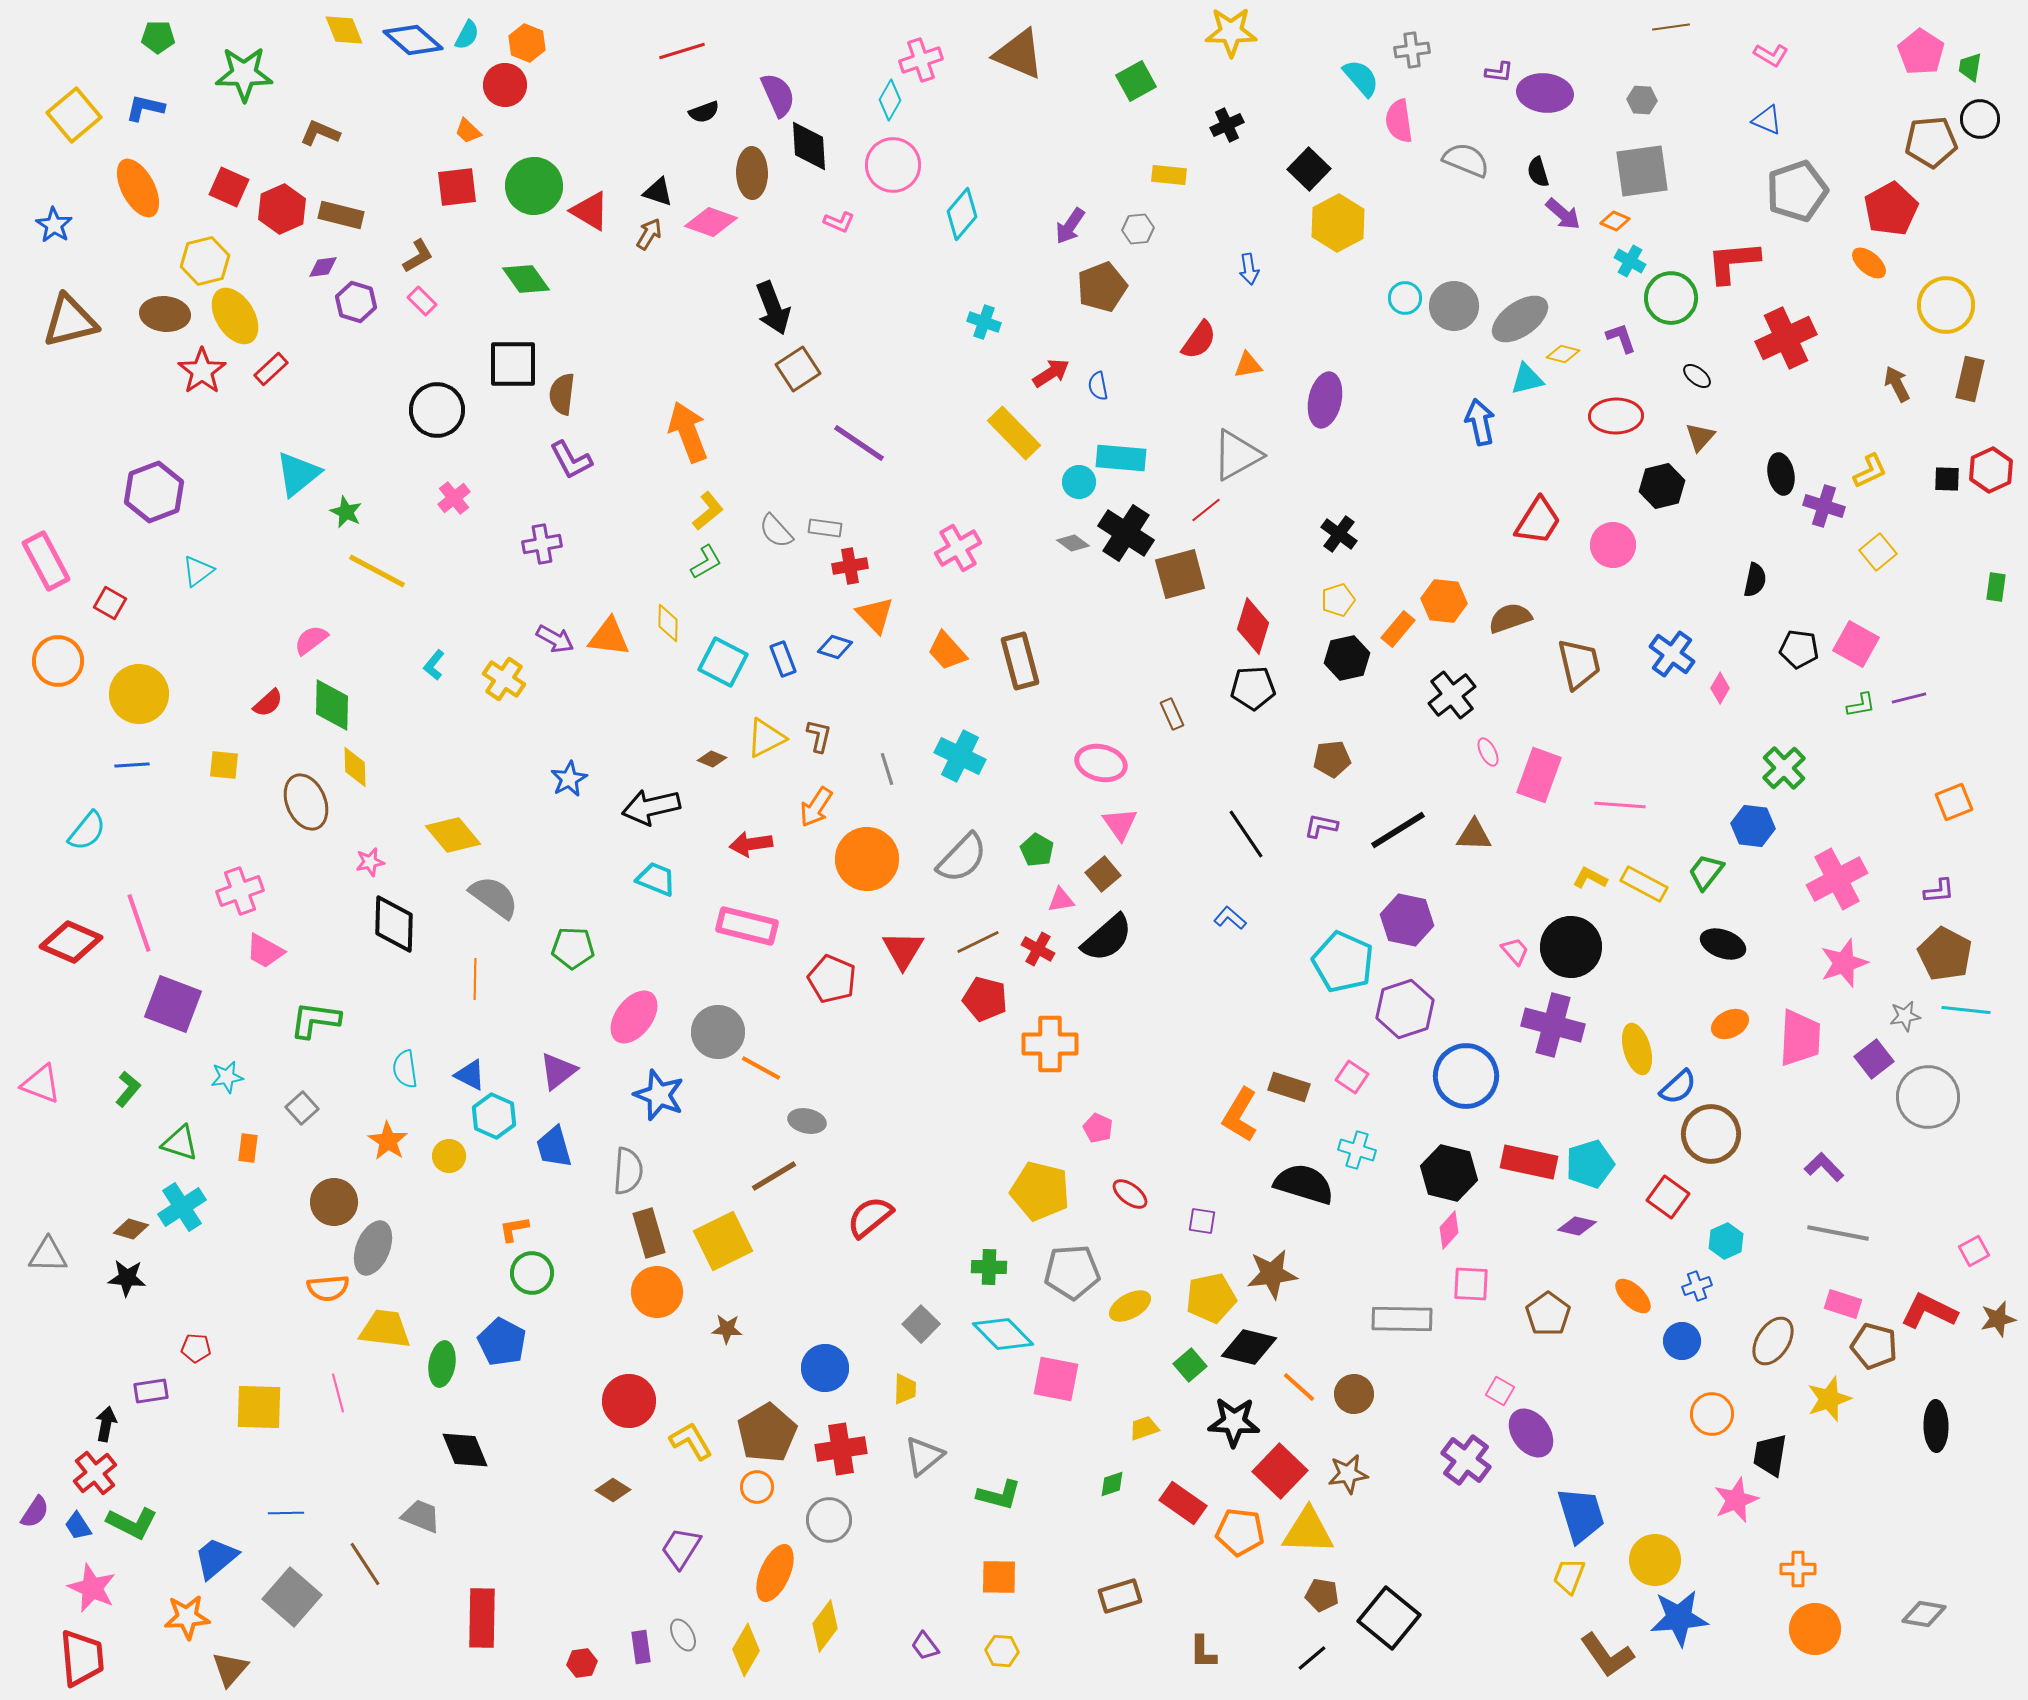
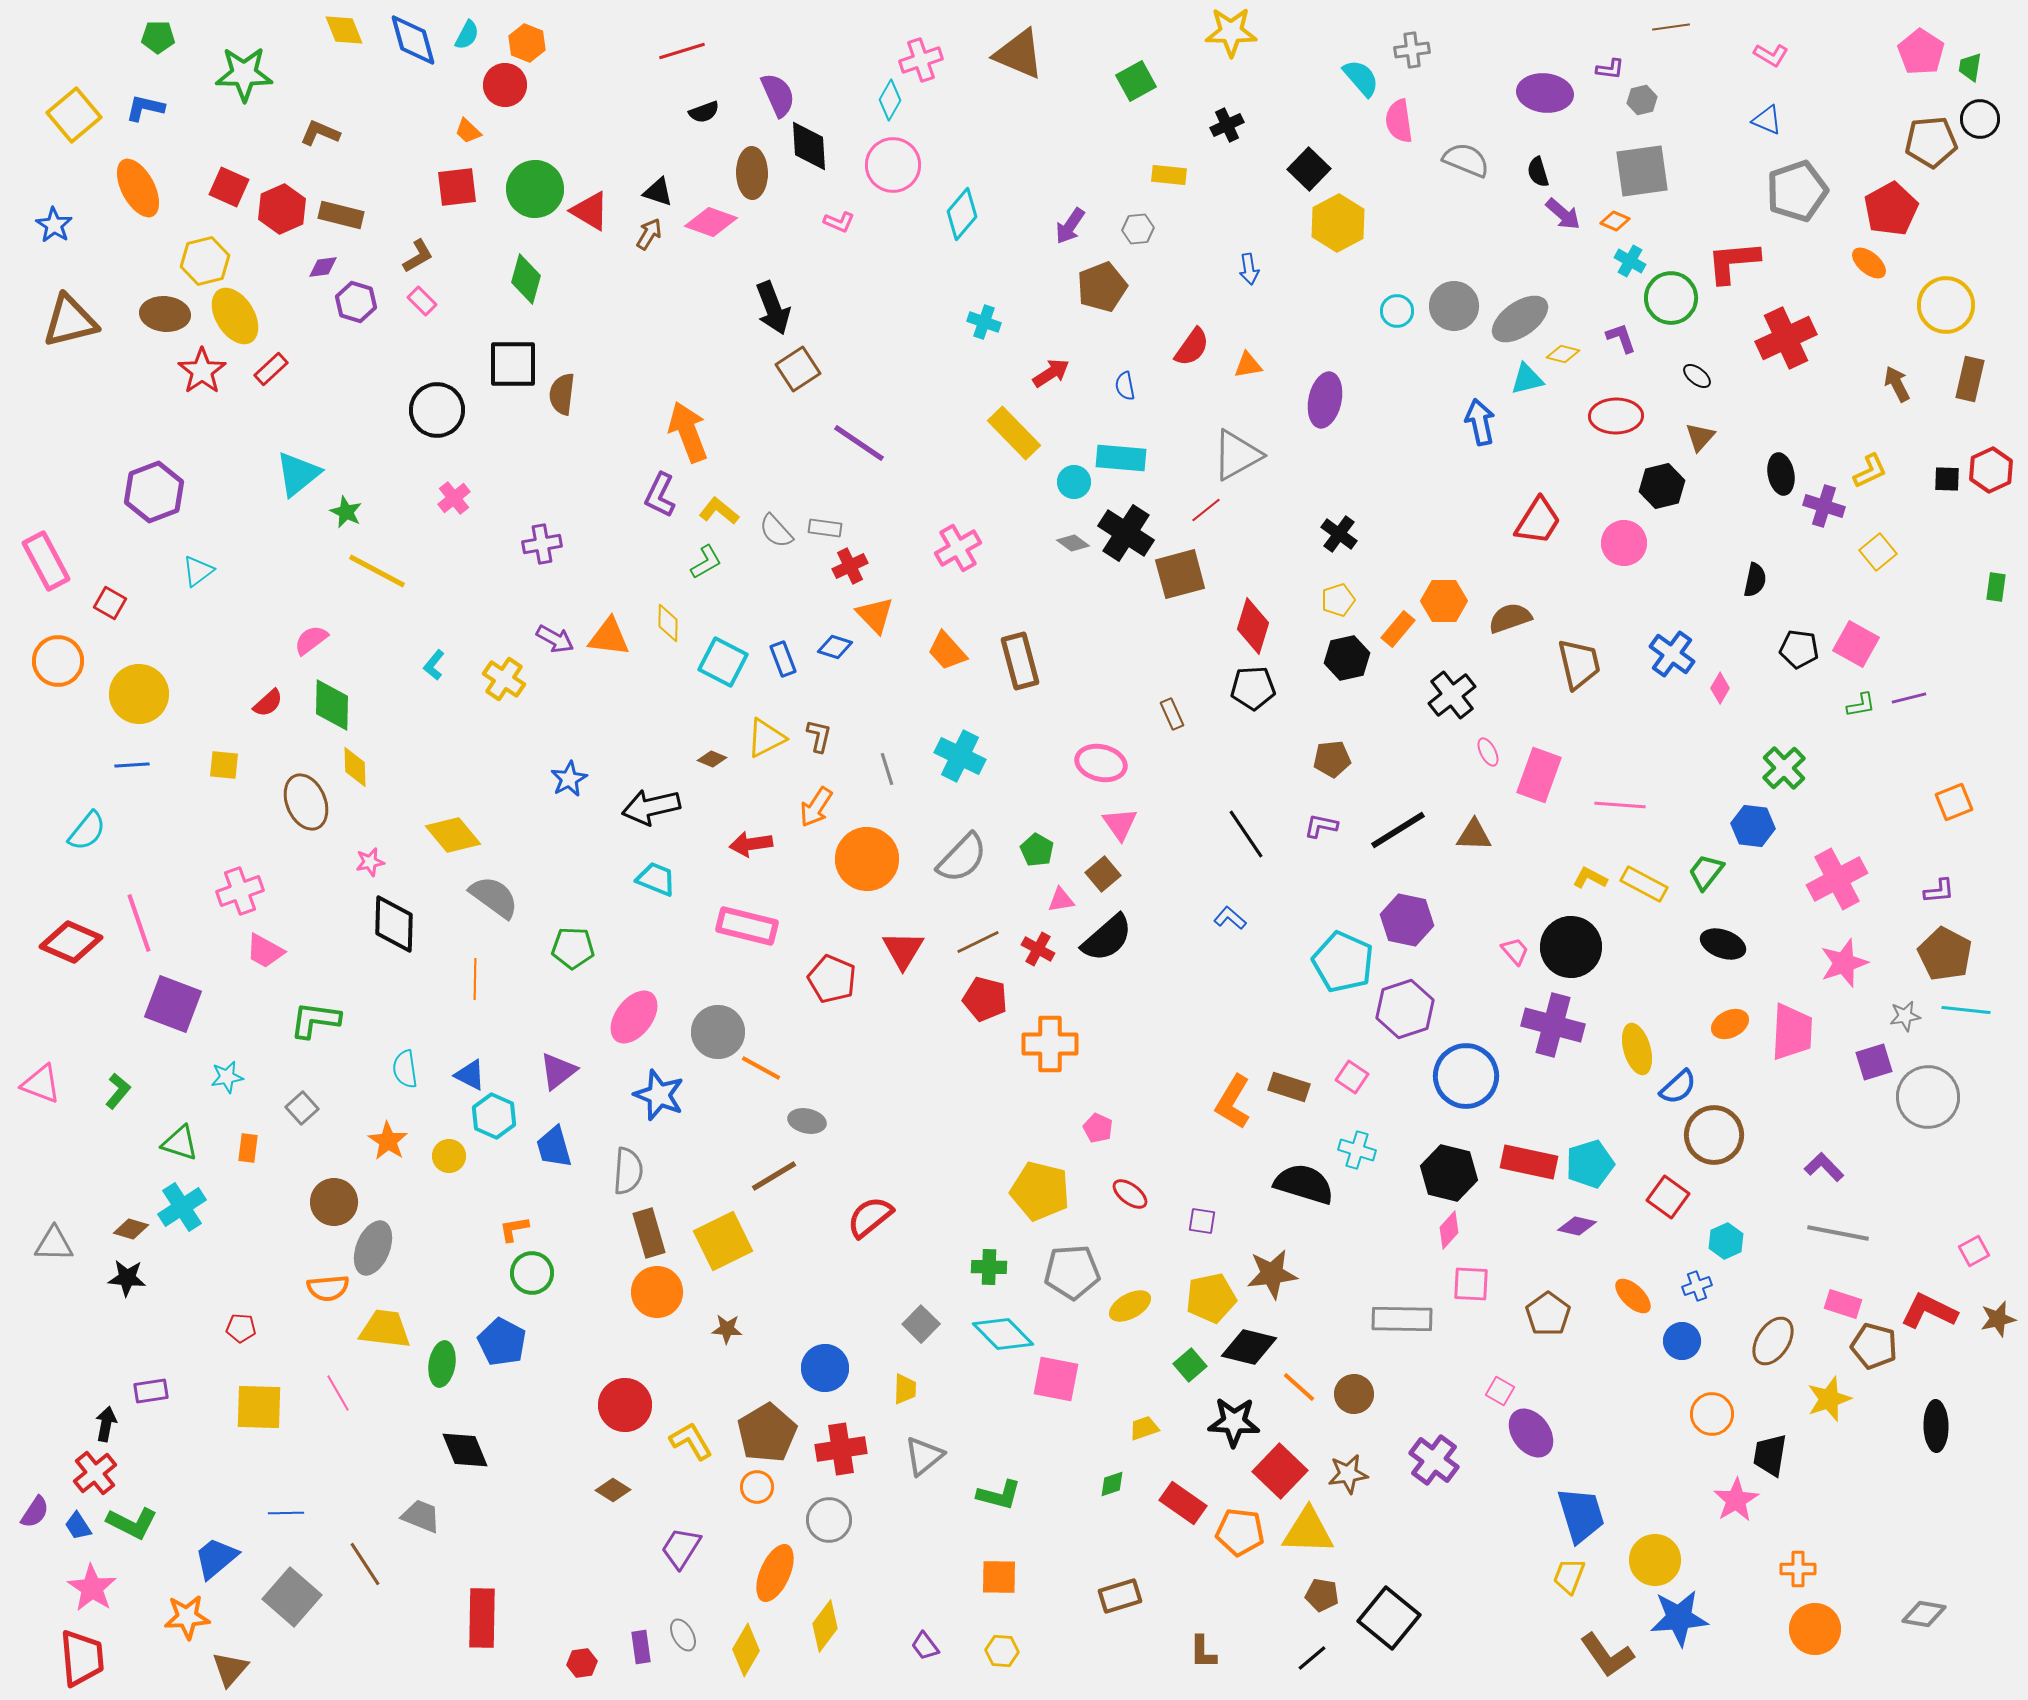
blue diamond at (413, 40): rotated 34 degrees clockwise
purple L-shape at (1499, 72): moved 111 px right, 3 px up
gray hexagon at (1642, 100): rotated 16 degrees counterclockwise
green circle at (534, 186): moved 1 px right, 3 px down
green diamond at (526, 279): rotated 51 degrees clockwise
cyan circle at (1405, 298): moved 8 px left, 13 px down
red semicircle at (1199, 340): moved 7 px left, 7 px down
blue semicircle at (1098, 386): moved 27 px right
purple L-shape at (571, 460): moved 89 px right, 35 px down; rotated 54 degrees clockwise
cyan circle at (1079, 482): moved 5 px left
yellow L-shape at (708, 511): moved 11 px right; rotated 102 degrees counterclockwise
pink circle at (1613, 545): moved 11 px right, 2 px up
red cross at (850, 566): rotated 16 degrees counterclockwise
orange hexagon at (1444, 601): rotated 6 degrees counterclockwise
pink trapezoid at (1800, 1038): moved 8 px left, 6 px up
purple square at (1874, 1059): moved 3 px down; rotated 21 degrees clockwise
green L-shape at (128, 1089): moved 10 px left, 2 px down
orange L-shape at (1240, 1115): moved 7 px left, 13 px up
brown circle at (1711, 1134): moved 3 px right, 1 px down
gray triangle at (48, 1255): moved 6 px right, 11 px up
red pentagon at (196, 1348): moved 45 px right, 20 px up
pink line at (338, 1393): rotated 15 degrees counterclockwise
red circle at (629, 1401): moved 4 px left, 4 px down
purple cross at (1466, 1460): moved 32 px left
pink star at (1736, 1500): rotated 9 degrees counterclockwise
pink star at (92, 1588): rotated 9 degrees clockwise
